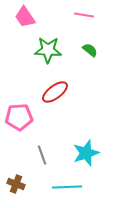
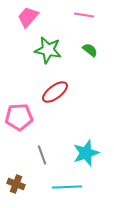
pink trapezoid: moved 3 px right; rotated 75 degrees clockwise
green star: rotated 8 degrees clockwise
